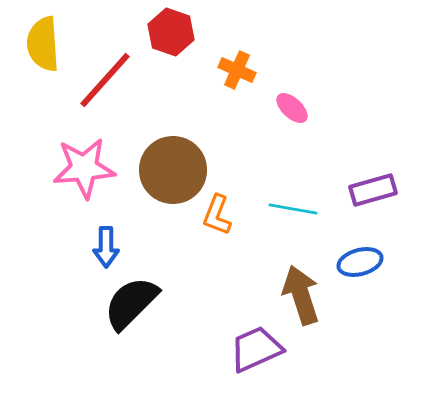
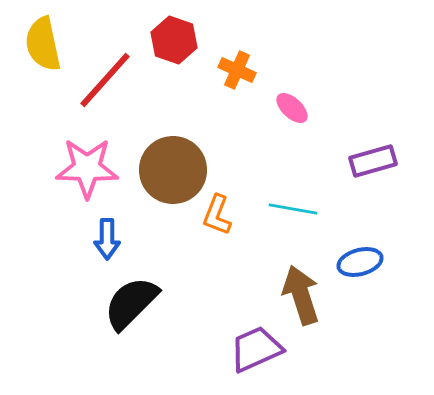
red hexagon: moved 3 px right, 8 px down
yellow semicircle: rotated 8 degrees counterclockwise
pink star: moved 3 px right; rotated 6 degrees clockwise
purple rectangle: moved 29 px up
blue arrow: moved 1 px right, 8 px up
